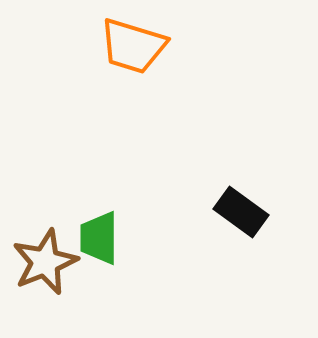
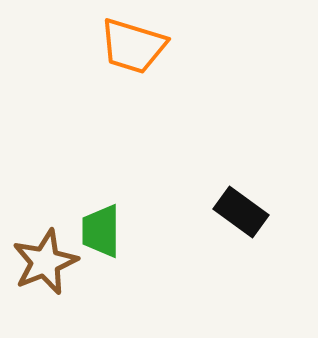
green trapezoid: moved 2 px right, 7 px up
